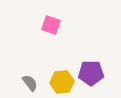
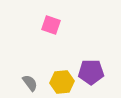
purple pentagon: moved 1 px up
